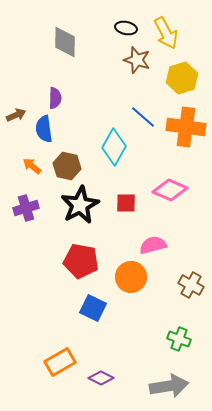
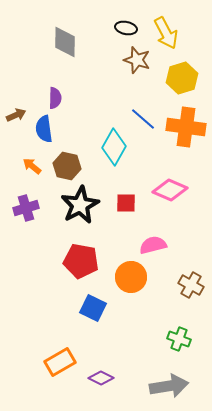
blue line: moved 2 px down
